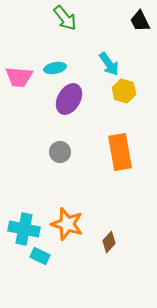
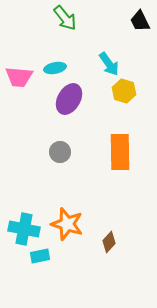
orange rectangle: rotated 9 degrees clockwise
cyan rectangle: rotated 36 degrees counterclockwise
